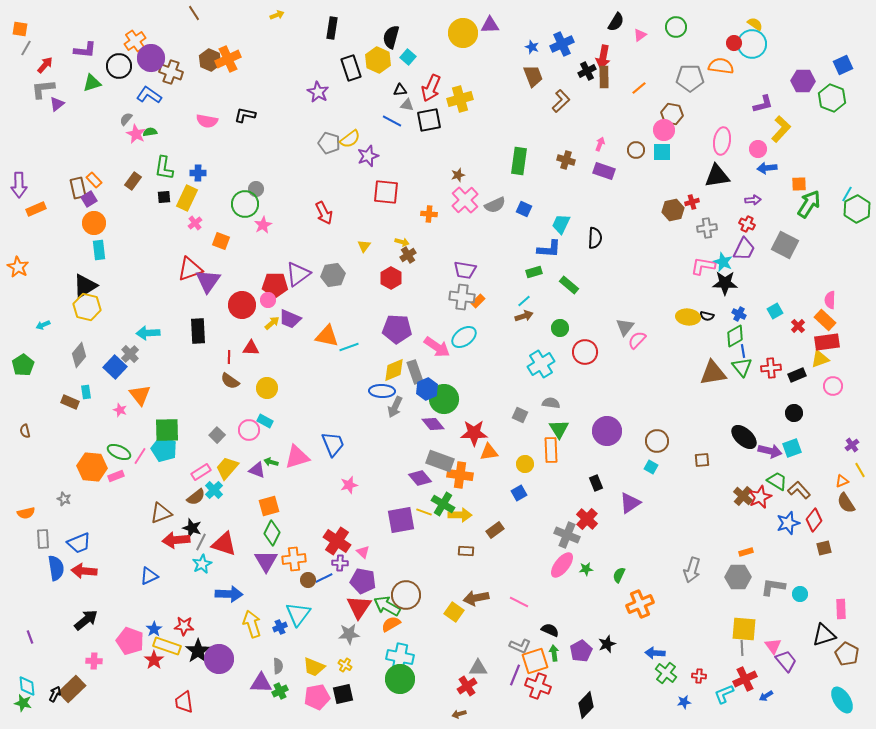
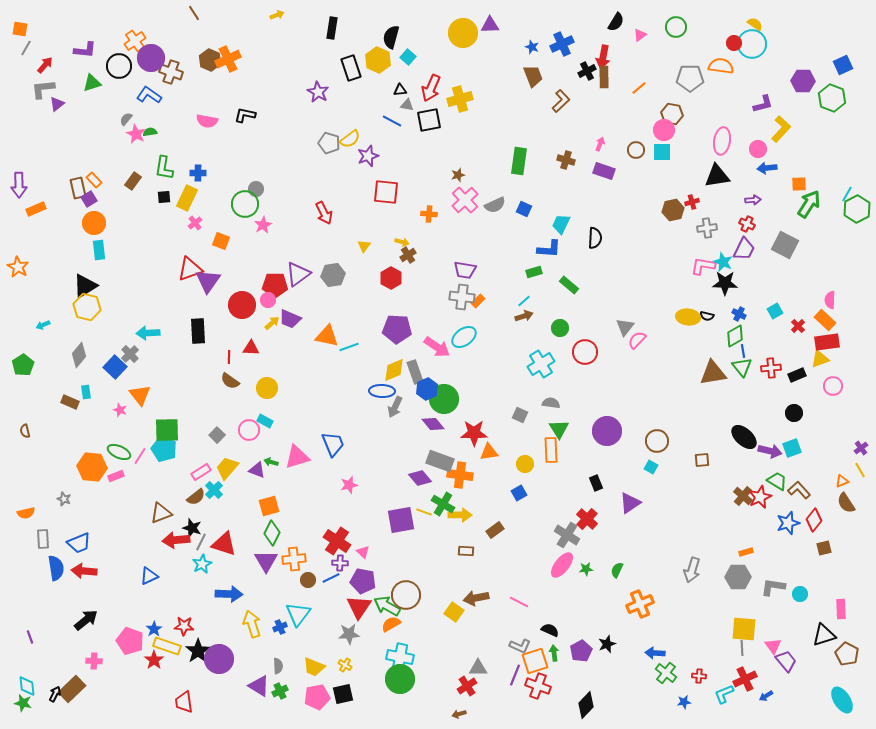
purple cross at (852, 445): moved 9 px right, 3 px down
gray cross at (567, 535): rotated 10 degrees clockwise
green semicircle at (619, 575): moved 2 px left, 5 px up
blue line at (324, 578): moved 7 px right
purple triangle at (261, 683): moved 2 px left, 3 px down; rotated 30 degrees clockwise
